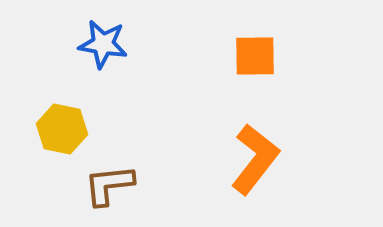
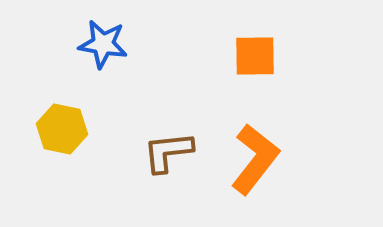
brown L-shape: moved 59 px right, 33 px up
